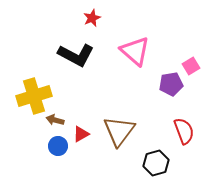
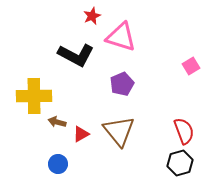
red star: moved 2 px up
pink triangle: moved 14 px left, 14 px up; rotated 24 degrees counterclockwise
purple pentagon: moved 49 px left; rotated 15 degrees counterclockwise
yellow cross: rotated 16 degrees clockwise
brown arrow: moved 2 px right, 2 px down
brown triangle: rotated 16 degrees counterclockwise
blue circle: moved 18 px down
black hexagon: moved 24 px right
